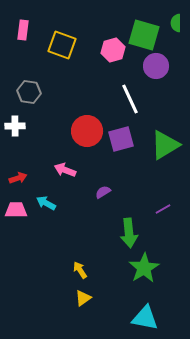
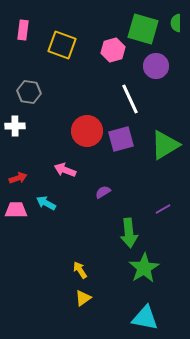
green square: moved 1 px left, 6 px up
